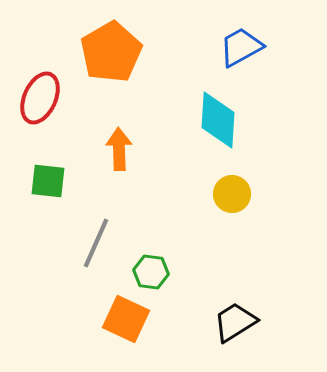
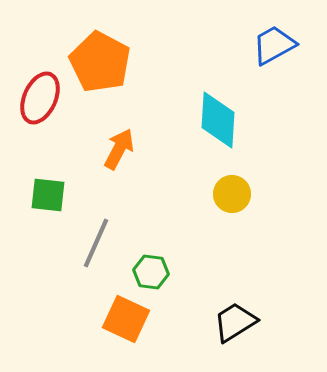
blue trapezoid: moved 33 px right, 2 px up
orange pentagon: moved 11 px left, 10 px down; rotated 14 degrees counterclockwise
orange arrow: rotated 30 degrees clockwise
green square: moved 14 px down
